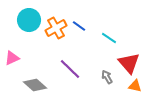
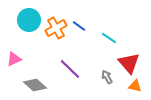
pink triangle: moved 2 px right, 1 px down
